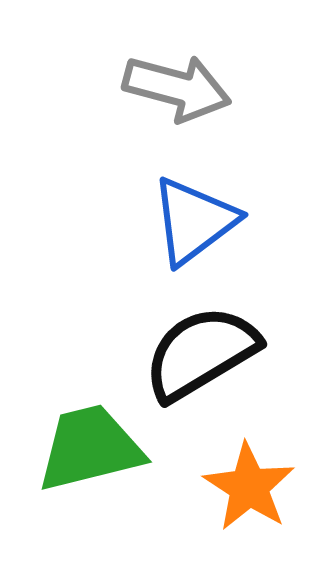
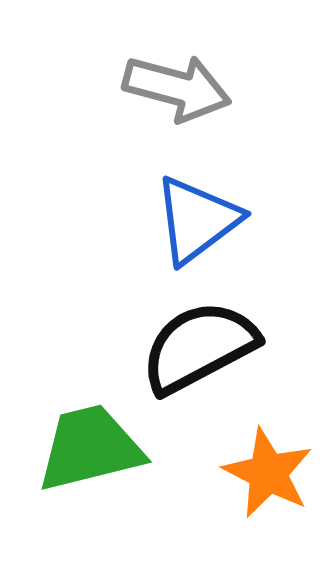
blue triangle: moved 3 px right, 1 px up
black semicircle: moved 2 px left, 6 px up; rotated 3 degrees clockwise
orange star: moved 19 px right, 14 px up; rotated 6 degrees counterclockwise
